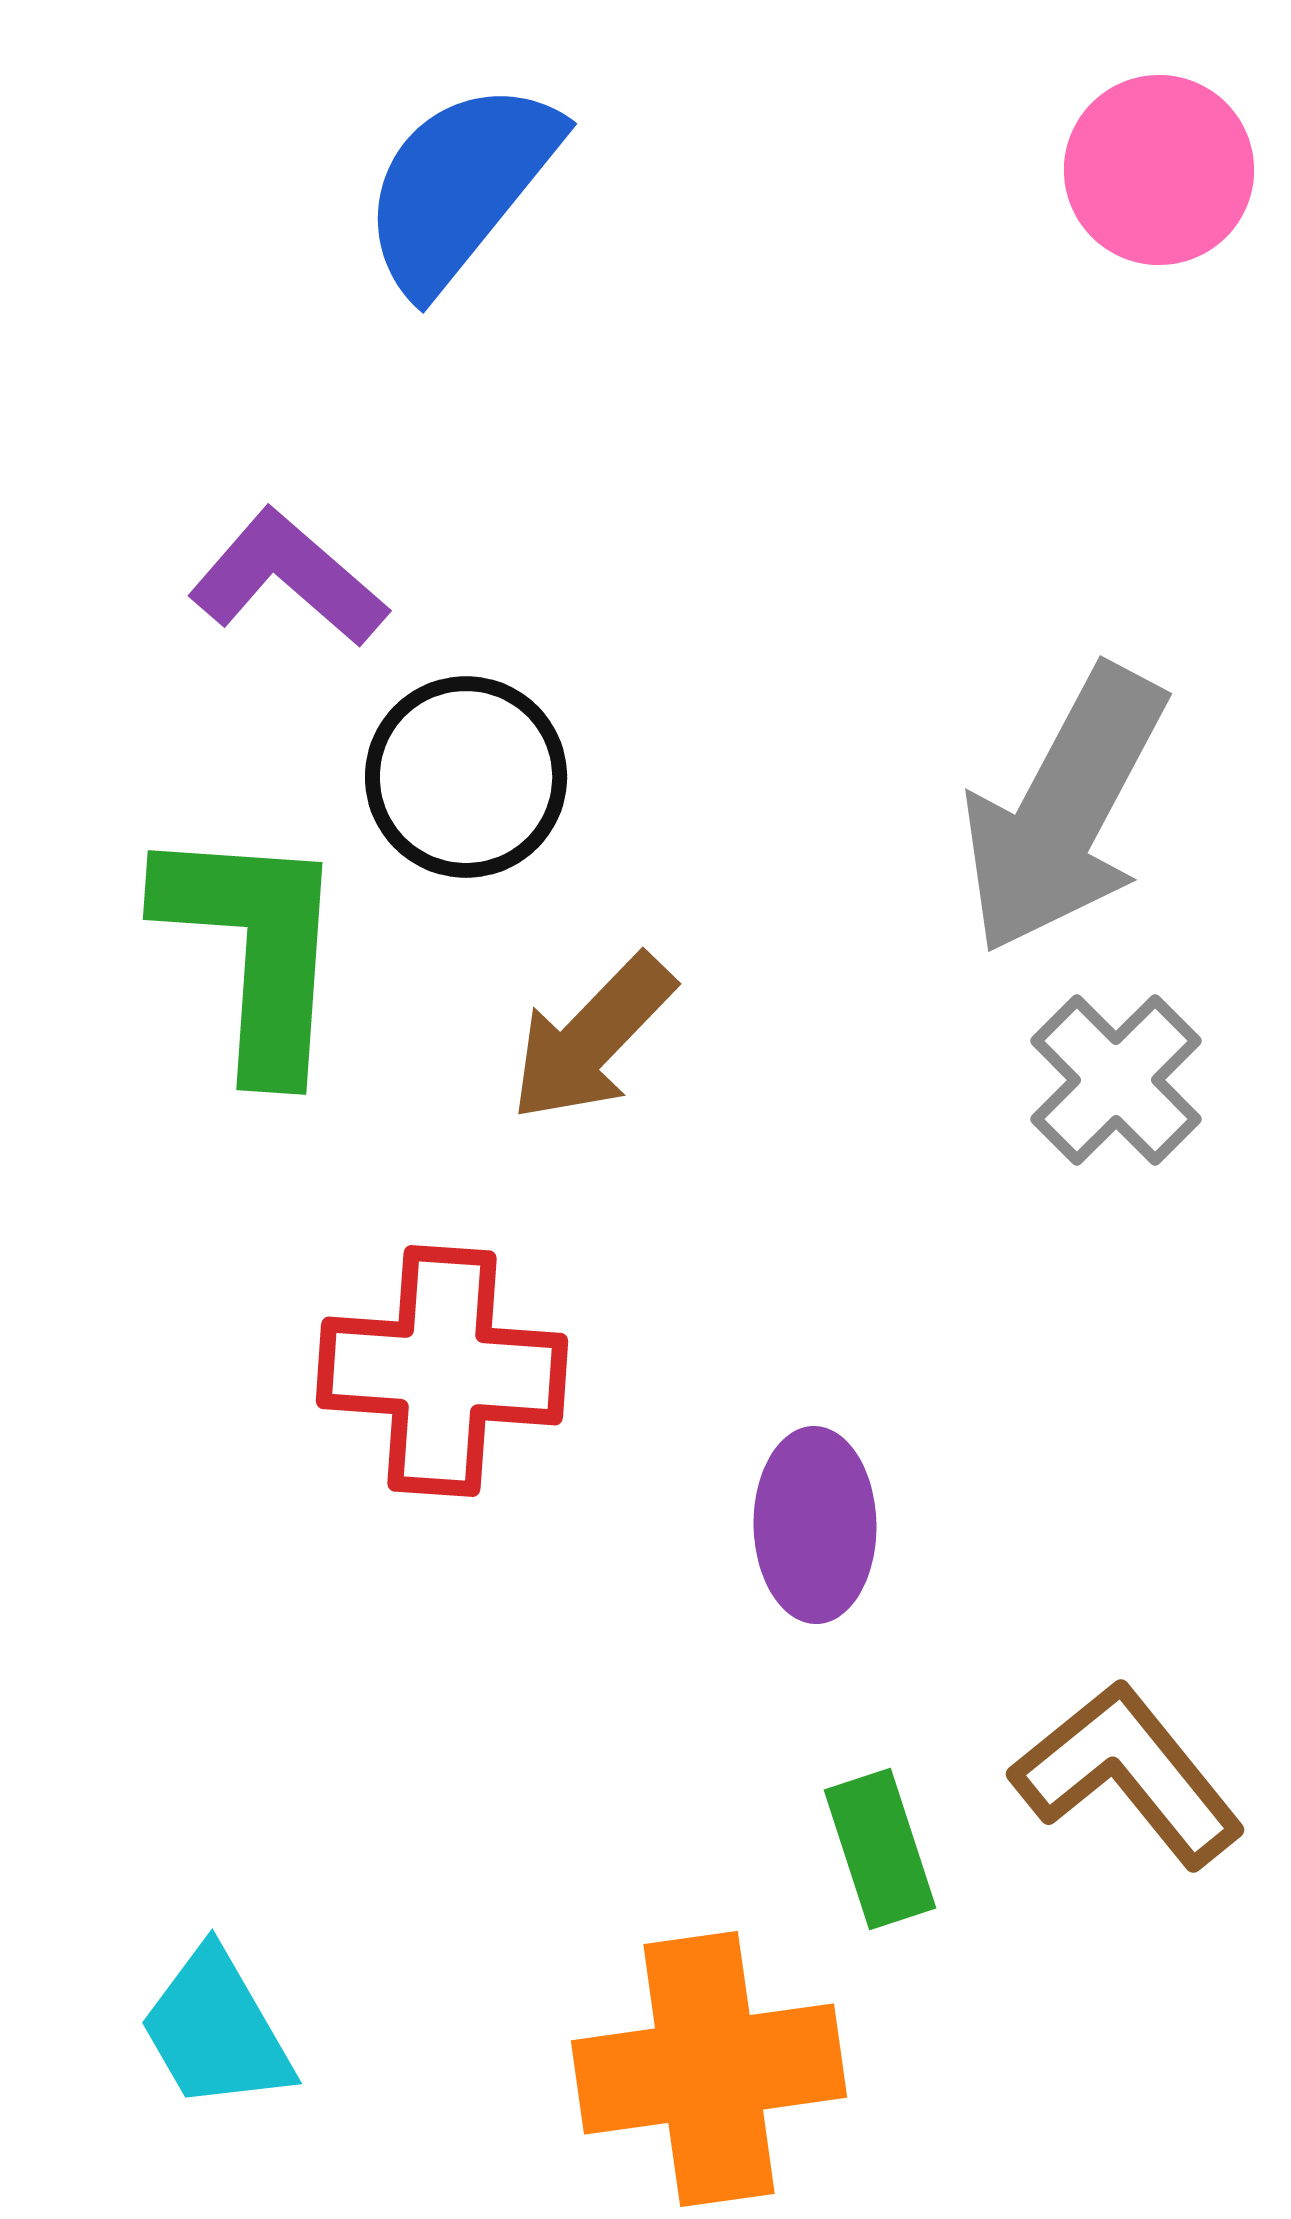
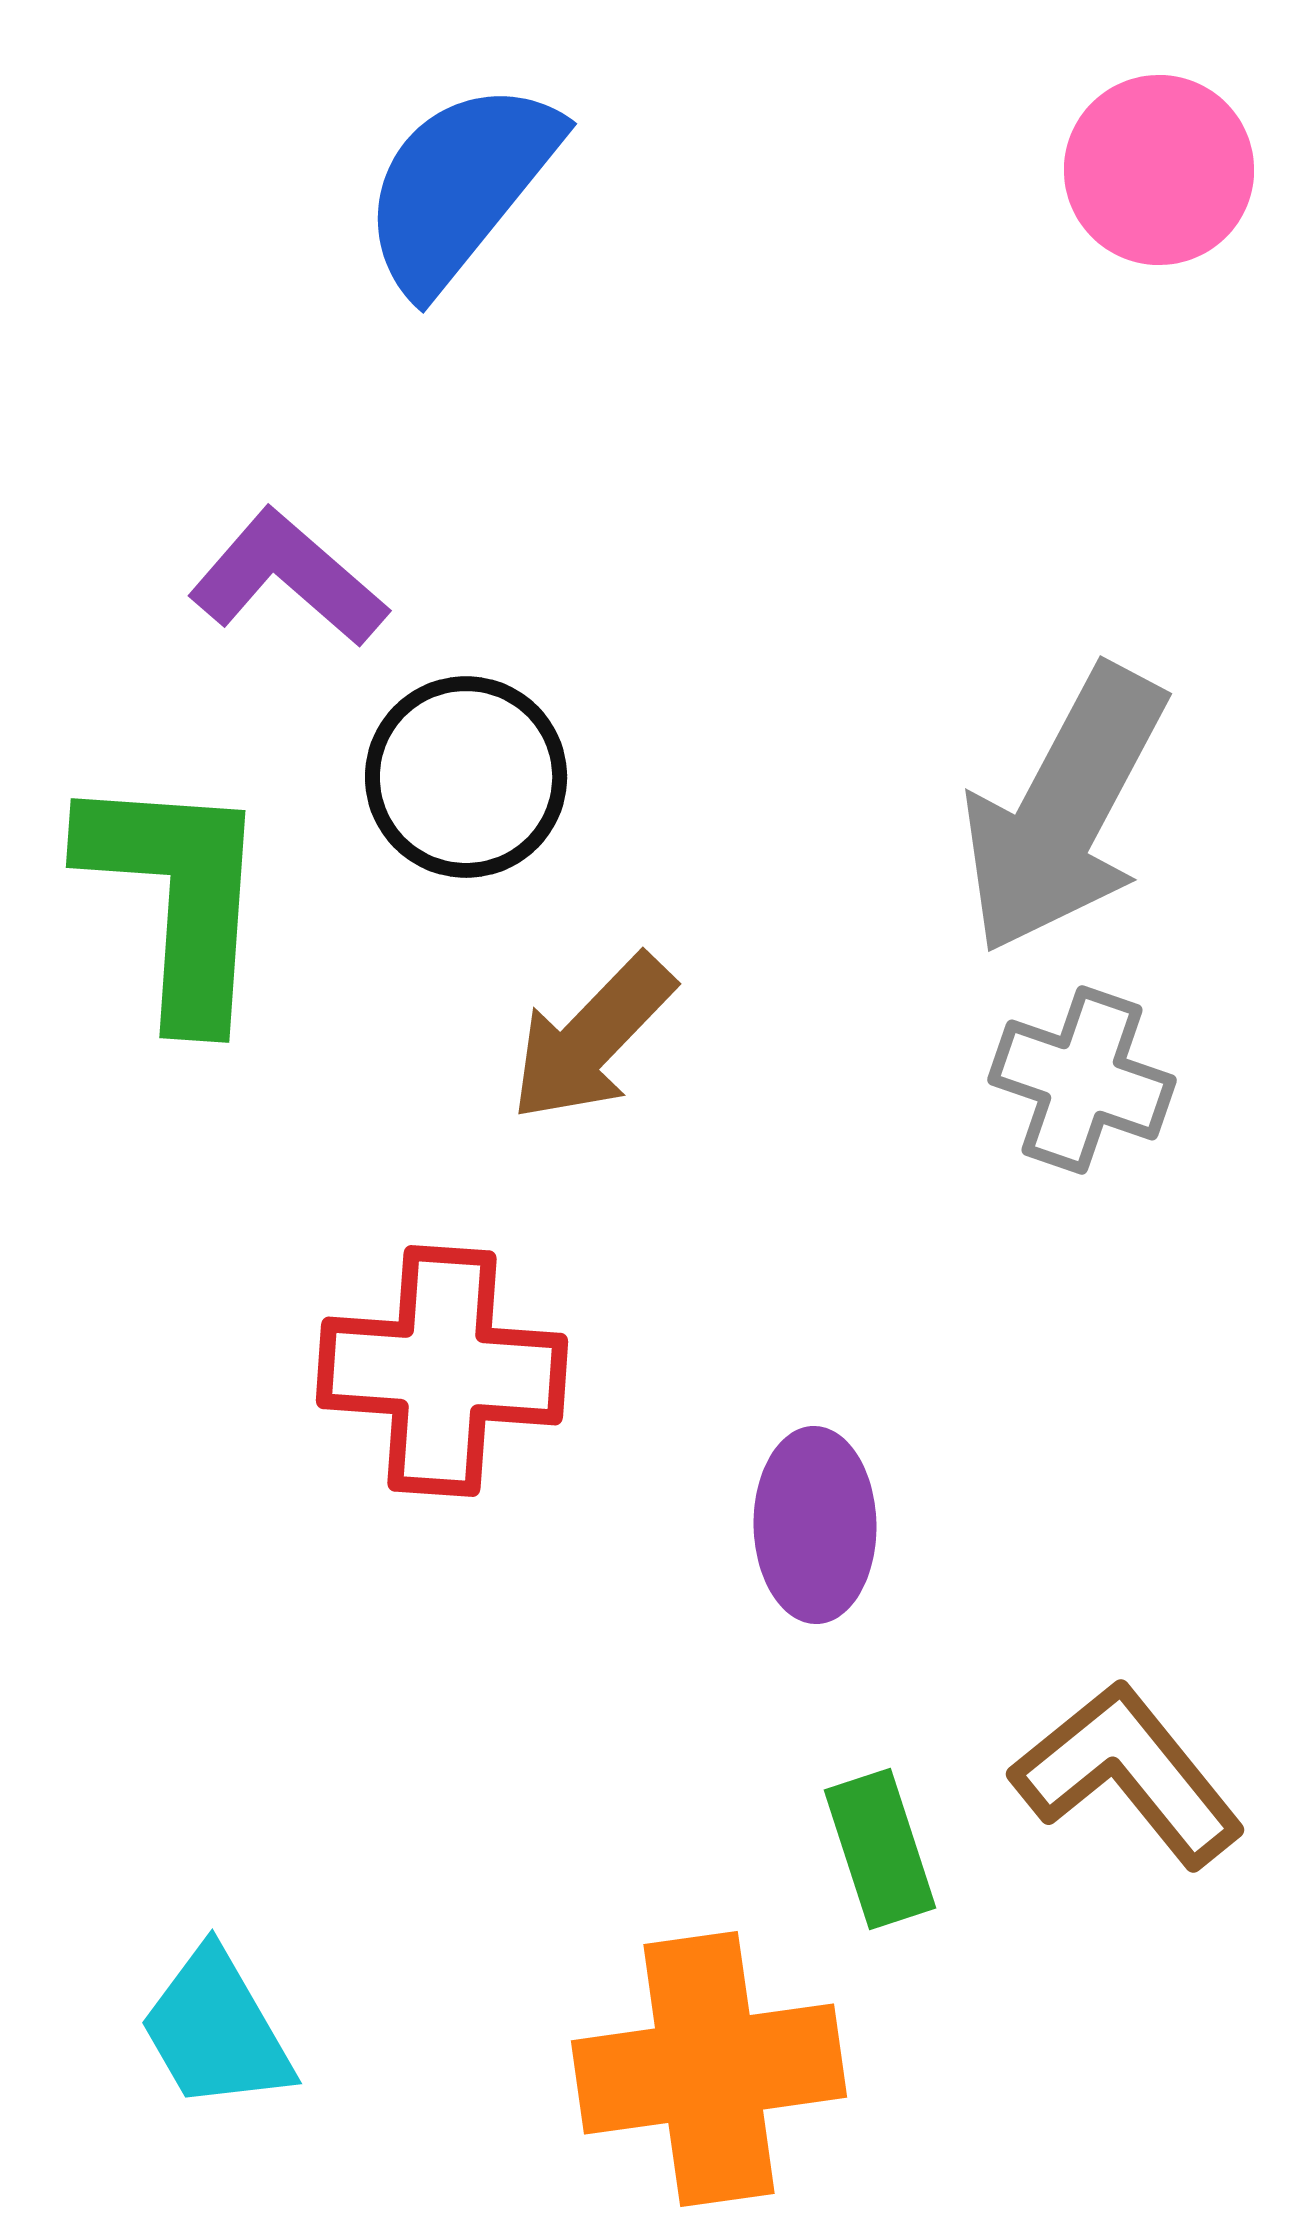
green L-shape: moved 77 px left, 52 px up
gray cross: moved 34 px left; rotated 26 degrees counterclockwise
